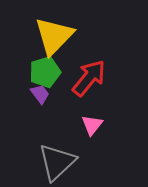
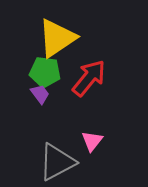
yellow triangle: moved 3 px right, 2 px down; rotated 12 degrees clockwise
green pentagon: rotated 24 degrees clockwise
pink triangle: moved 16 px down
gray triangle: rotated 15 degrees clockwise
